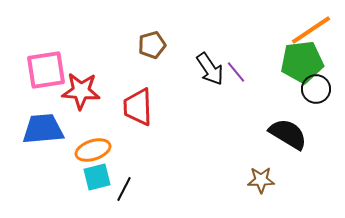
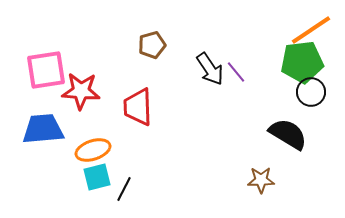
black circle: moved 5 px left, 3 px down
